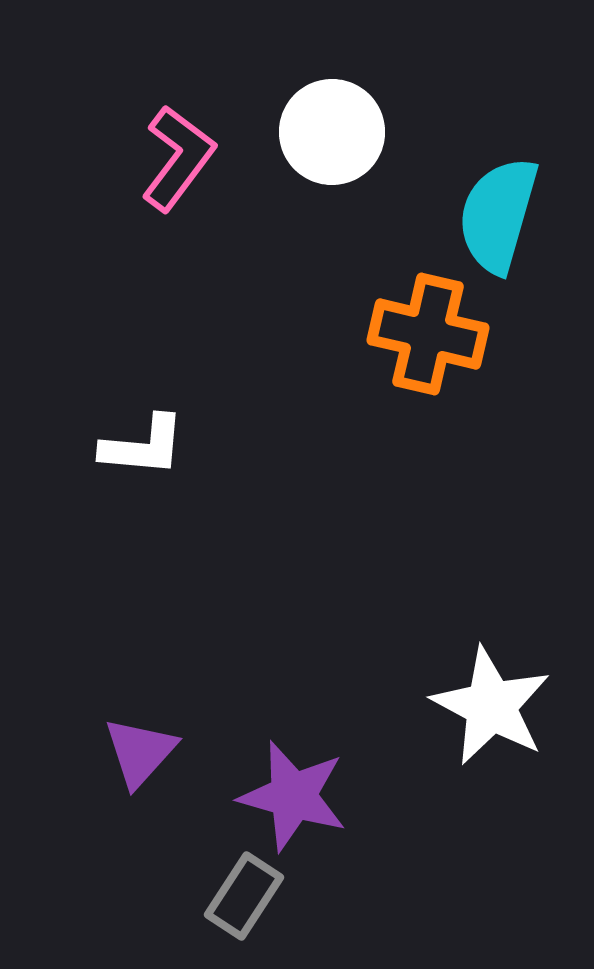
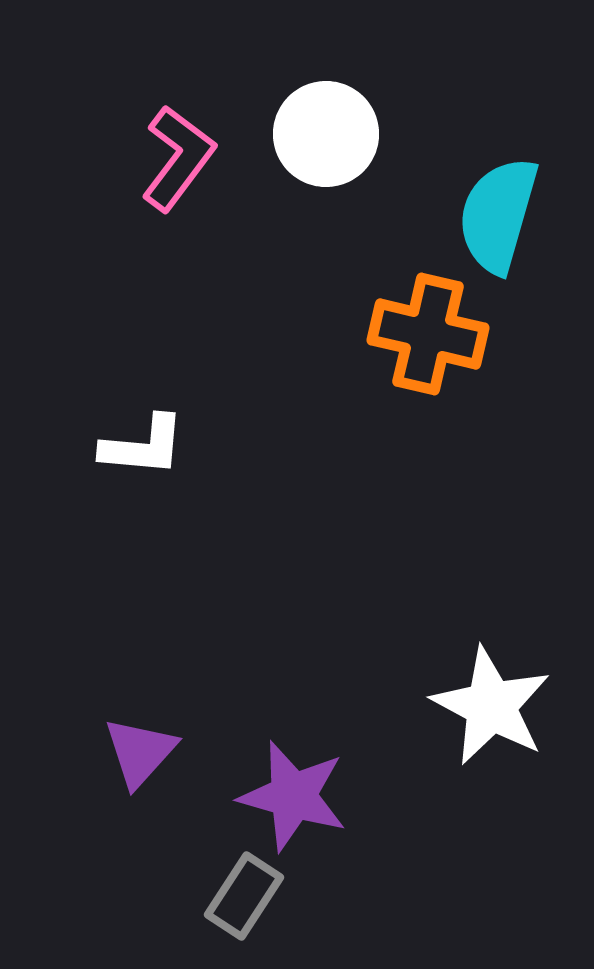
white circle: moved 6 px left, 2 px down
